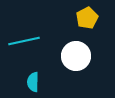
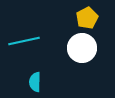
white circle: moved 6 px right, 8 px up
cyan semicircle: moved 2 px right
